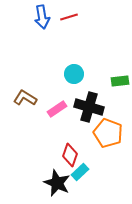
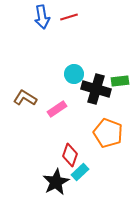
black cross: moved 7 px right, 18 px up
black star: moved 1 px left, 1 px up; rotated 20 degrees clockwise
